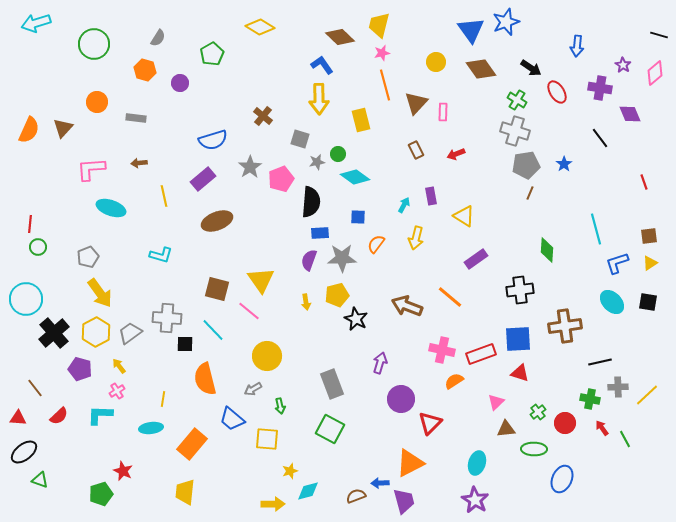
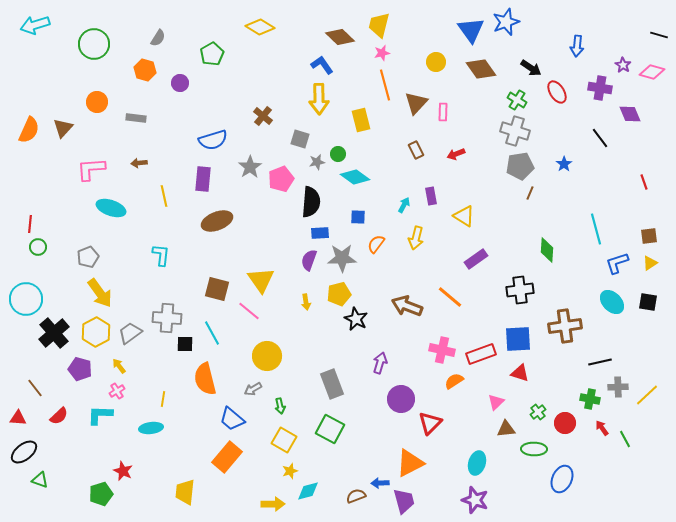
cyan arrow at (36, 23): moved 1 px left, 2 px down
pink diamond at (655, 73): moved 3 px left, 1 px up; rotated 55 degrees clockwise
gray pentagon at (526, 165): moved 6 px left, 1 px down
purple rectangle at (203, 179): rotated 45 degrees counterclockwise
cyan L-shape at (161, 255): rotated 100 degrees counterclockwise
yellow pentagon at (337, 295): moved 2 px right, 1 px up
cyan line at (213, 330): moved 1 px left, 3 px down; rotated 15 degrees clockwise
yellow square at (267, 439): moved 17 px right, 1 px down; rotated 25 degrees clockwise
orange rectangle at (192, 444): moved 35 px right, 13 px down
purple star at (475, 500): rotated 12 degrees counterclockwise
